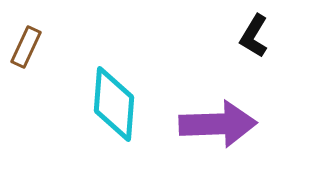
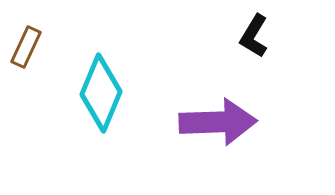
cyan diamond: moved 13 px left, 11 px up; rotated 18 degrees clockwise
purple arrow: moved 2 px up
